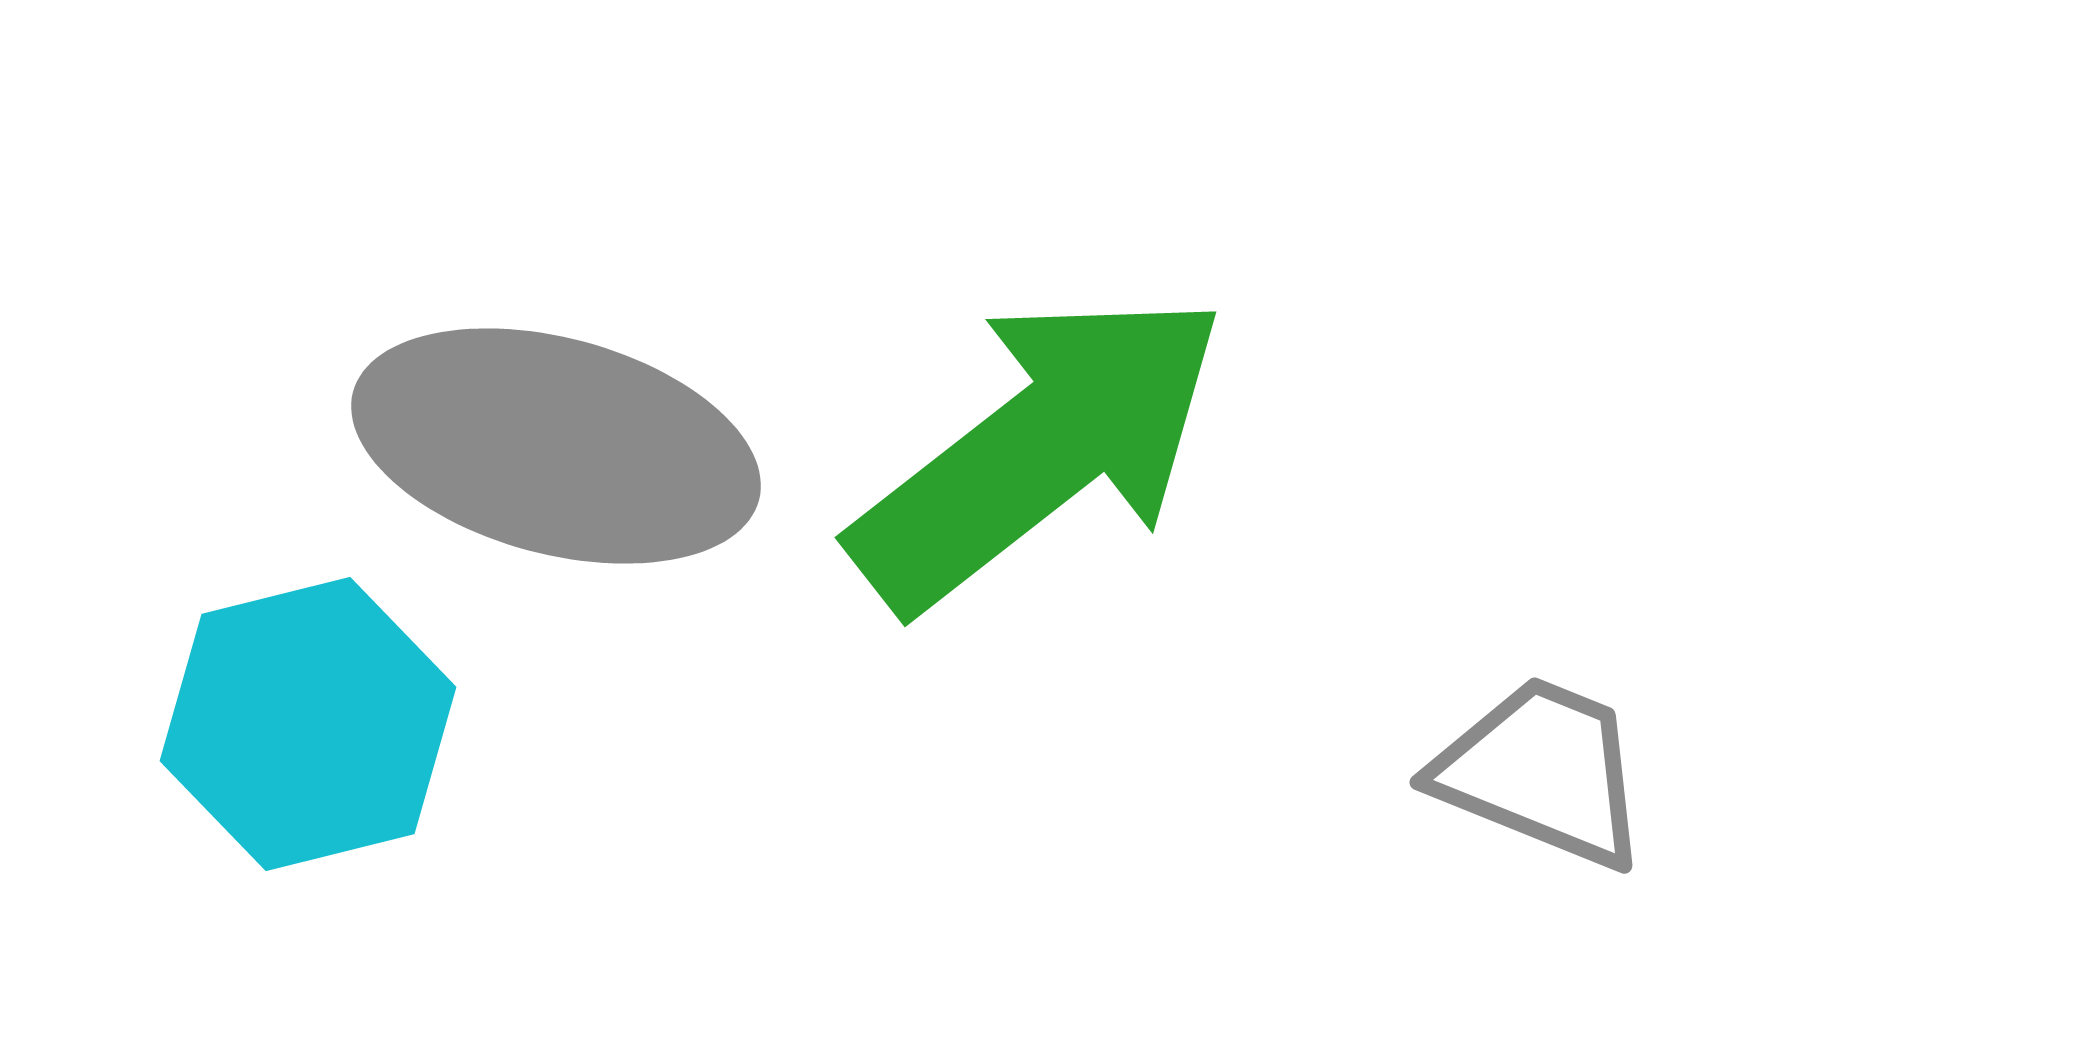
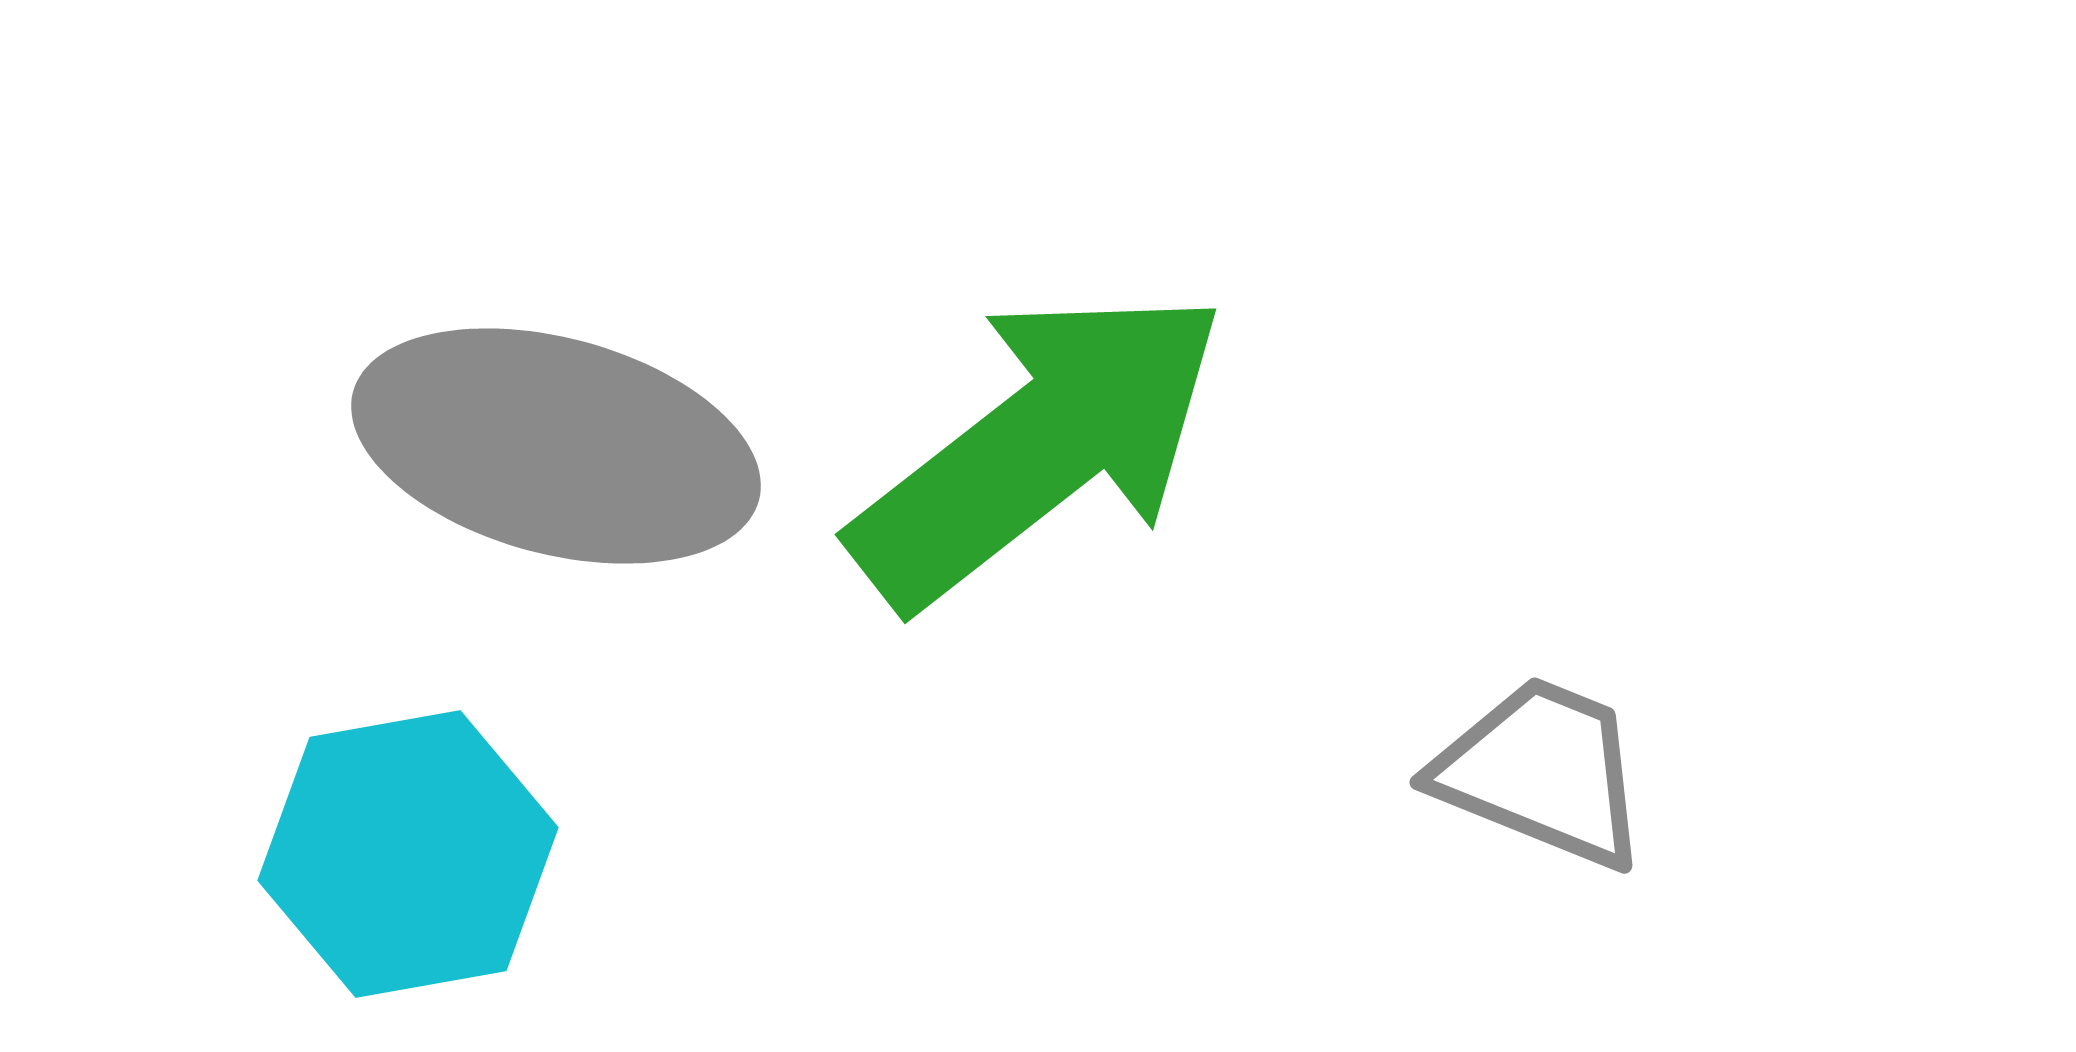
green arrow: moved 3 px up
cyan hexagon: moved 100 px right, 130 px down; rotated 4 degrees clockwise
